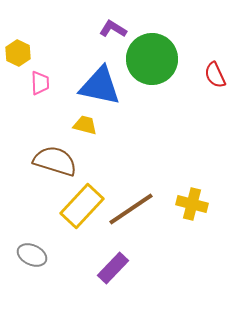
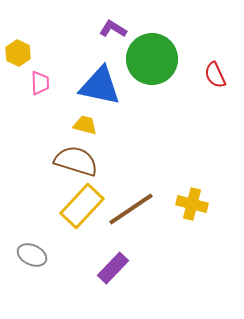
brown semicircle: moved 21 px right
